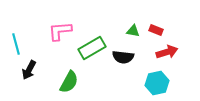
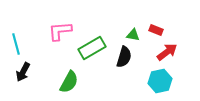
green triangle: moved 4 px down
red arrow: rotated 20 degrees counterclockwise
black semicircle: moved 1 px right; rotated 80 degrees counterclockwise
black arrow: moved 6 px left, 2 px down
cyan hexagon: moved 3 px right, 2 px up
